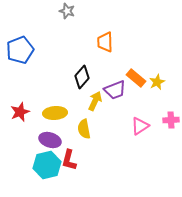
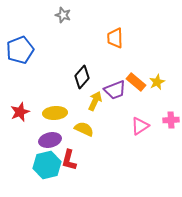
gray star: moved 4 px left, 4 px down
orange trapezoid: moved 10 px right, 4 px up
orange rectangle: moved 4 px down
yellow semicircle: rotated 126 degrees clockwise
purple ellipse: rotated 30 degrees counterclockwise
